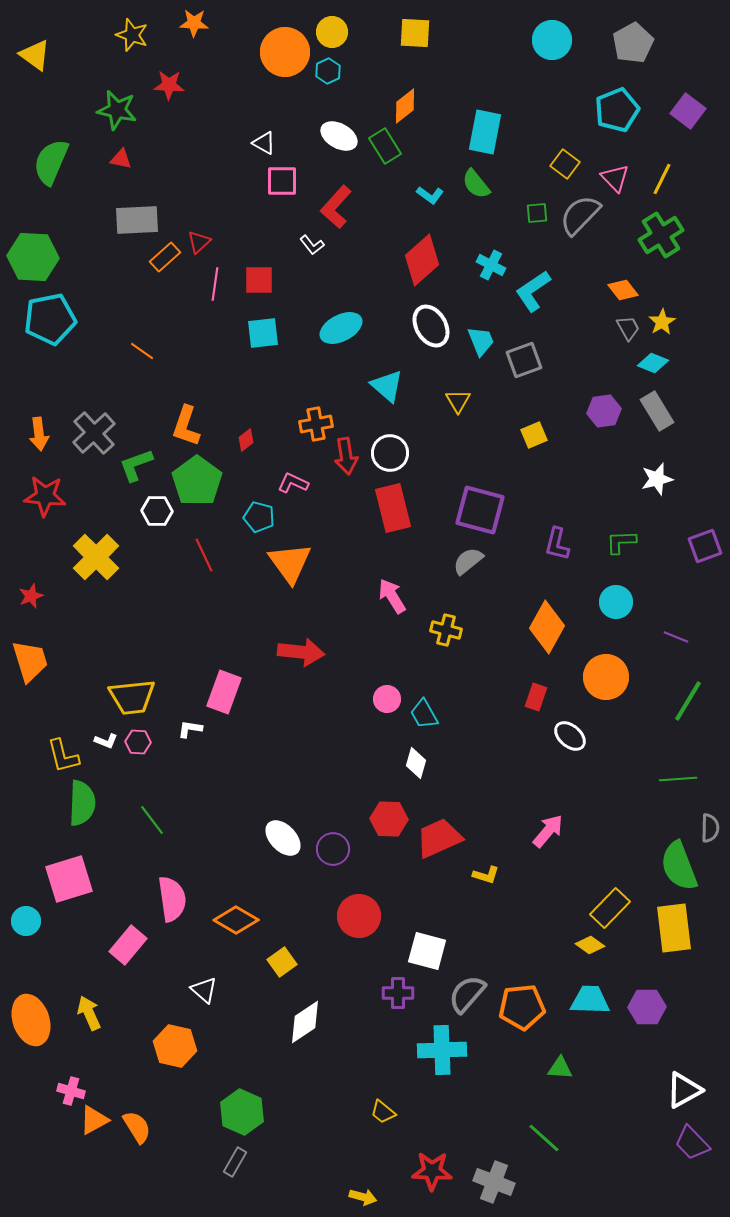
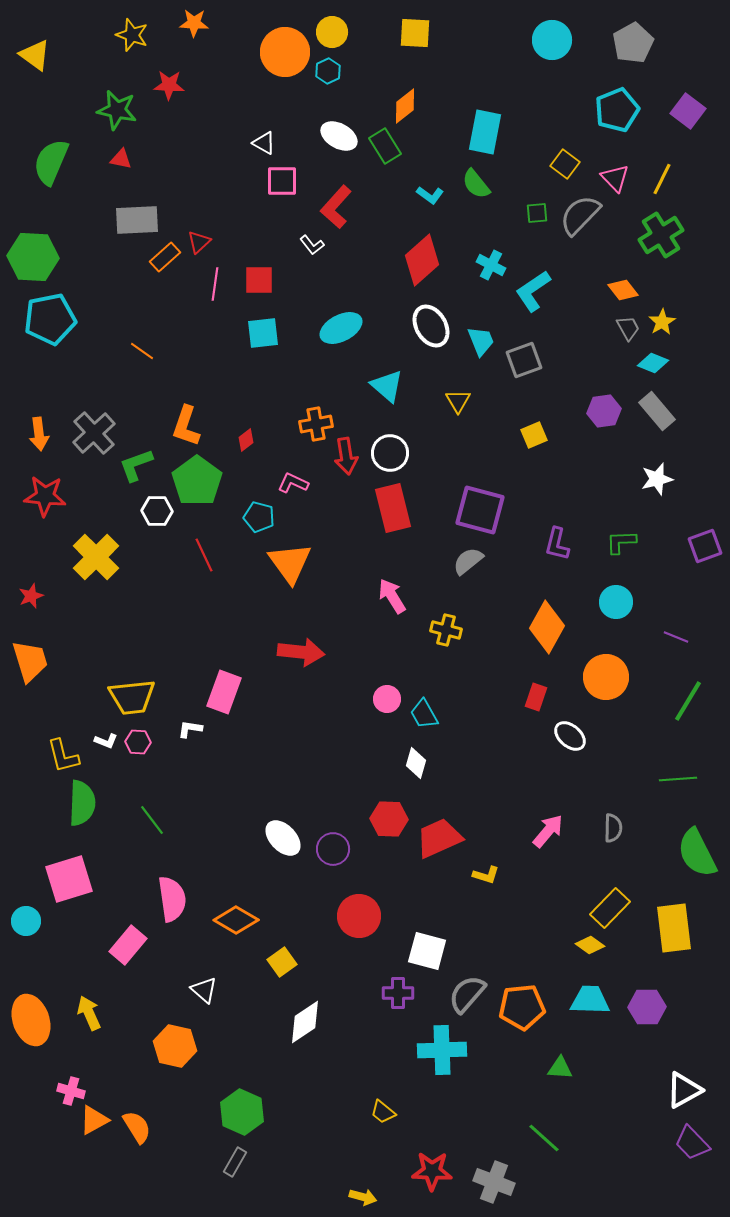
gray rectangle at (657, 411): rotated 9 degrees counterclockwise
gray semicircle at (710, 828): moved 97 px left
green semicircle at (679, 866): moved 18 px right, 13 px up; rotated 6 degrees counterclockwise
